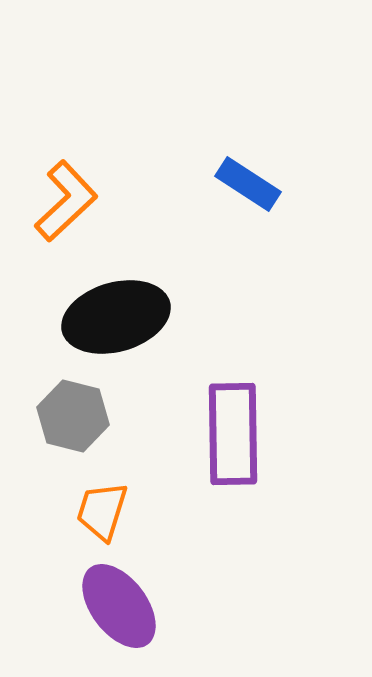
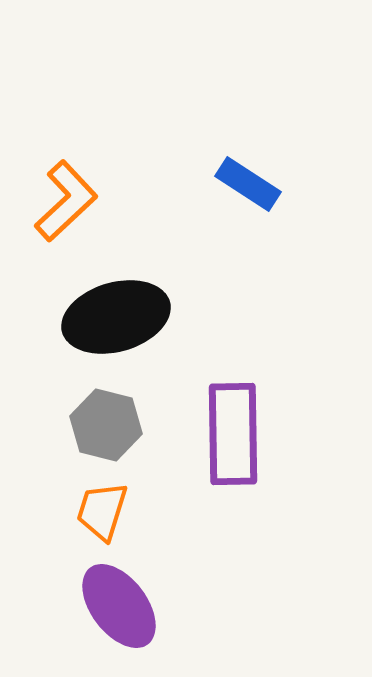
gray hexagon: moved 33 px right, 9 px down
